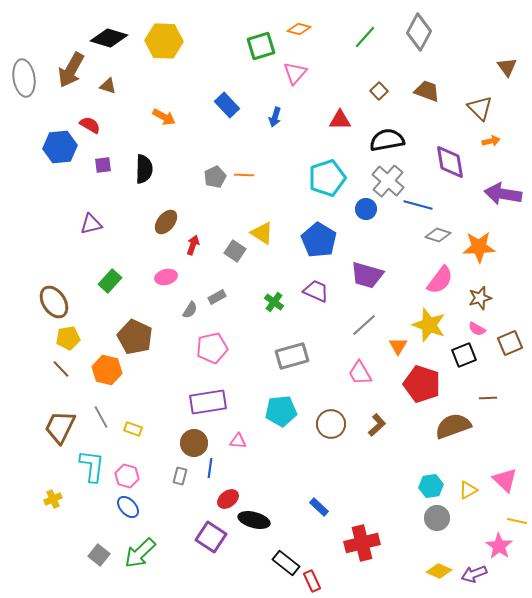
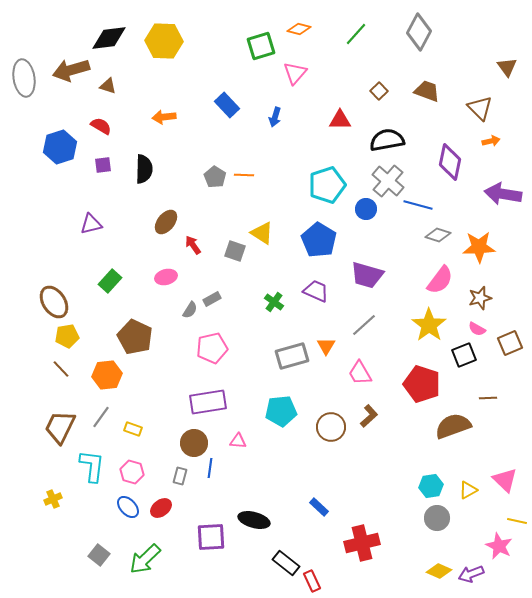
green line at (365, 37): moved 9 px left, 3 px up
black diamond at (109, 38): rotated 24 degrees counterclockwise
brown arrow at (71, 70): rotated 45 degrees clockwise
orange arrow at (164, 117): rotated 145 degrees clockwise
red semicircle at (90, 125): moved 11 px right, 1 px down
blue hexagon at (60, 147): rotated 12 degrees counterclockwise
purple diamond at (450, 162): rotated 21 degrees clockwise
gray pentagon at (215, 177): rotated 15 degrees counterclockwise
cyan pentagon at (327, 178): moved 7 px down
red arrow at (193, 245): rotated 54 degrees counterclockwise
gray square at (235, 251): rotated 15 degrees counterclockwise
gray rectangle at (217, 297): moved 5 px left, 2 px down
yellow star at (429, 325): rotated 16 degrees clockwise
yellow pentagon at (68, 338): moved 1 px left, 2 px up
orange triangle at (398, 346): moved 72 px left
orange hexagon at (107, 370): moved 5 px down; rotated 20 degrees counterclockwise
gray line at (101, 417): rotated 65 degrees clockwise
brown circle at (331, 424): moved 3 px down
brown L-shape at (377, 425): moved 8 px left, 9 px up
pink hexagon at (127, 476): moved 5 px right, 4 px up
red ellipse at (228, 499): moved 67 px left, 9 px down
purple square at (211, 537): rotated 36 degrees counterclockwise
pink star at (499, 546): rotated 8 degrees counterclockwise
green arrow at (140, 553): moved 5 px right, 6 px down
purple arrow at (474, 574): moved 3 px left
